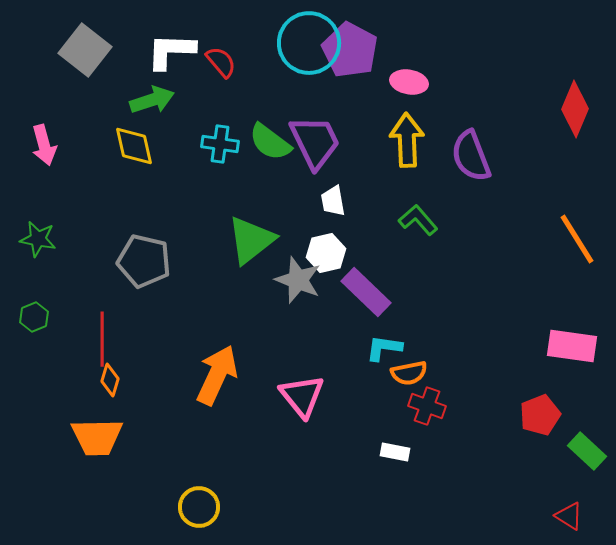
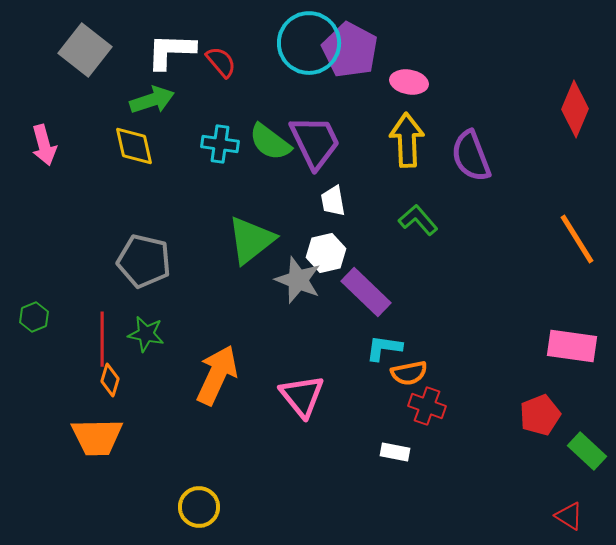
green star: moved 108 px right, 95 px down
